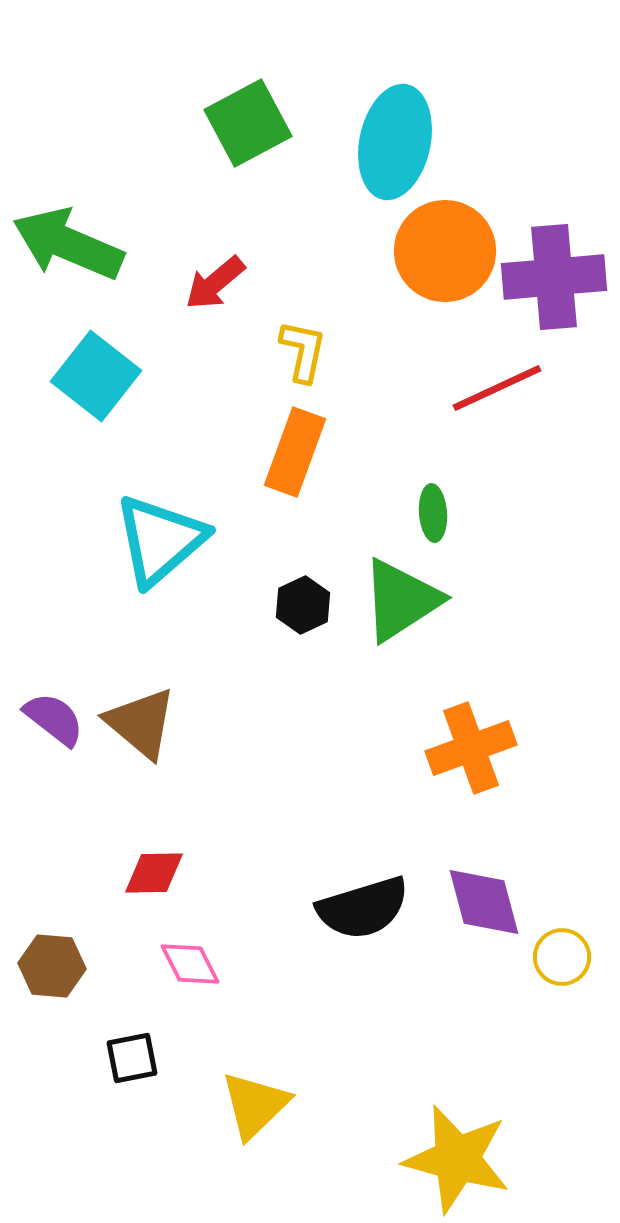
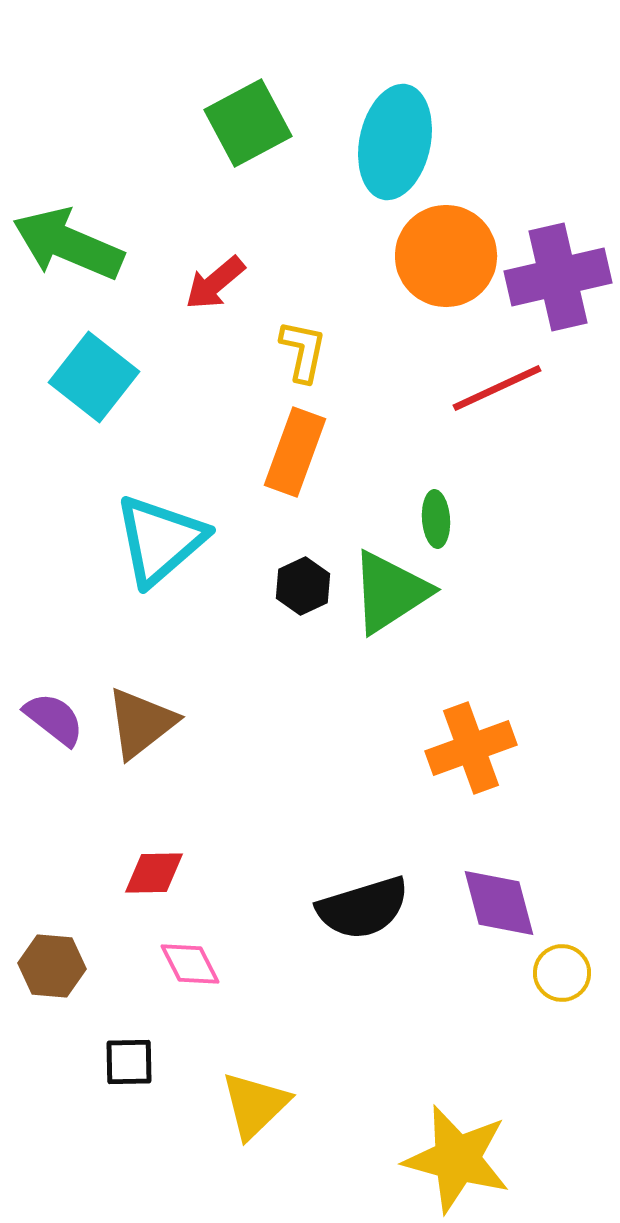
orange circle: moved 1 px right, 5 px down
purple cross: moved 4 px right; rotated 8 degrees counterclockwise
cyan square: moved 2 px left, 1 px down
green ellipse: moved 3 px right, 6 px down
green triangle: moved 11 px left, 8 px up
black hexagon: moved 19 px up
brown triangle: rotated 42 degrees clockwise
purple diamond: moved 15 px right, 1 px down
yellow circle: moved 16 px down
black square: moved 3 px left, 4 px down; rotated 10 degrees clockwise
